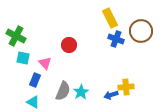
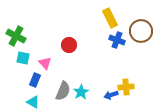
blue cross: moved 1 px right, 1 px down
